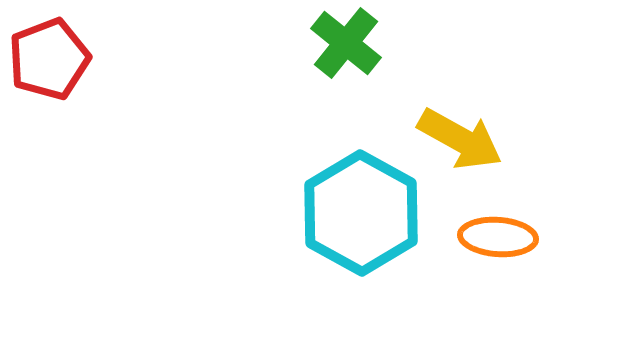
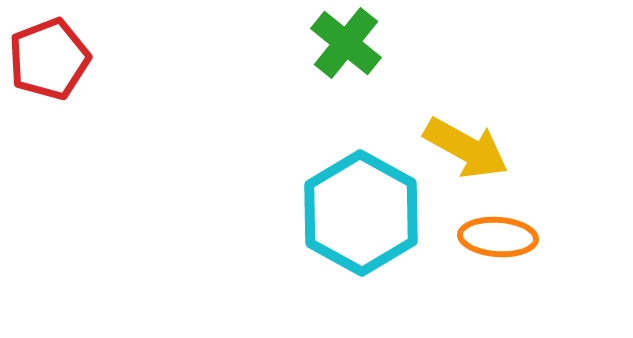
yellow arrow: moved 6 px right, 9 px down
